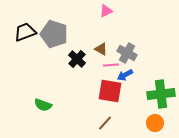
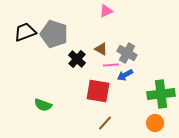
red square: moved 12 px left
